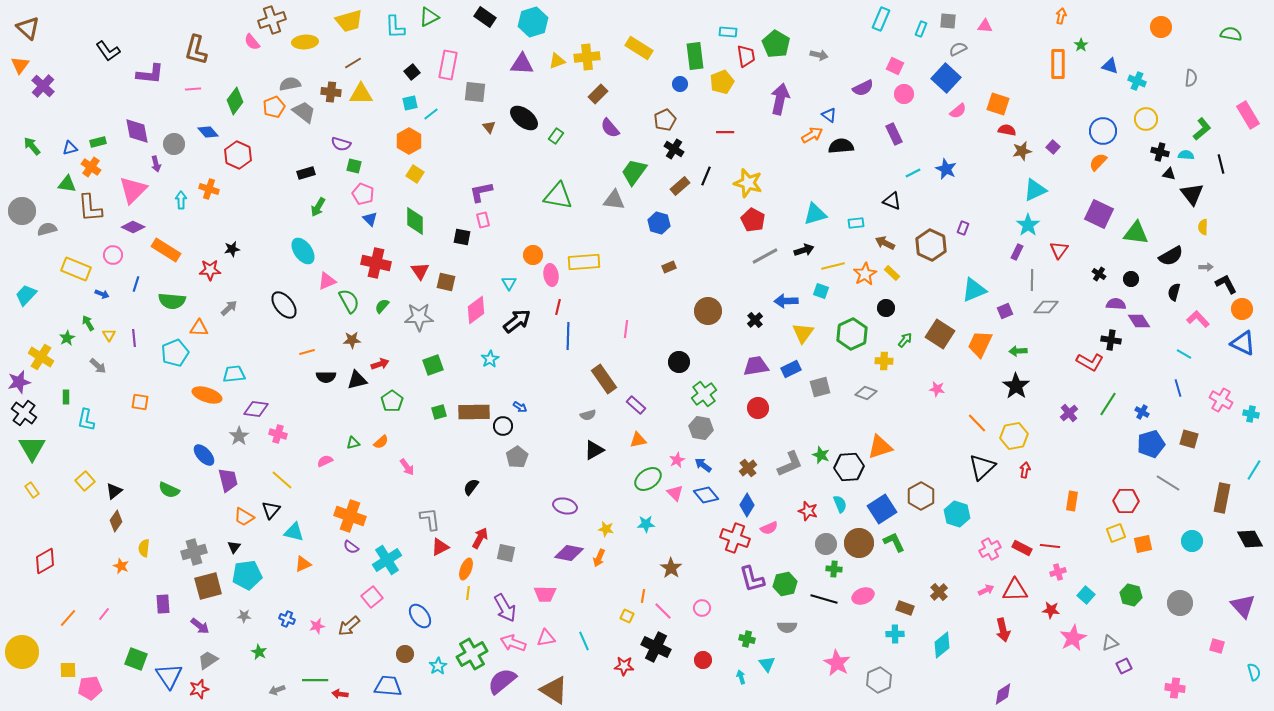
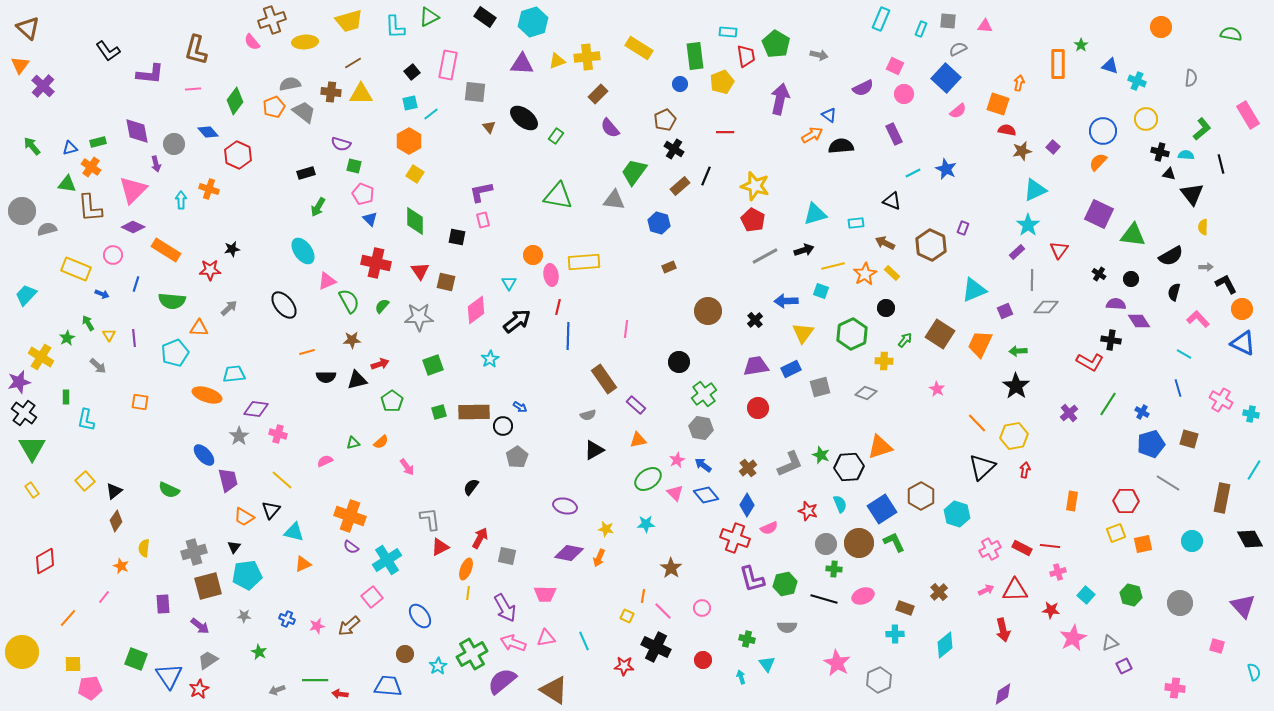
orange arrow at (1061, 16): moved 42 px left, 67 px down
yellow star at (748, 183): moved 7 px right, 3 px down
green triangle at (1136, 233): moved 3 px left, 2 px down
black square at (462, 237): moved 5 px left
purple rectangle at (1017, 252): rotated 21 degrees clockwise
pink star at (937, 389): rotated 21 degrees clockwise
gray square at (506, 553): moved 1 px right, 3 px down
pink line at (104, 614): moved 17 px up
cyan diamond at (942, 645): moved 3 px right
yellow square at (68, 670): moved 5 px right, 6 px up
red star at (199, 689): rotated 12 degrees counterclockwise
